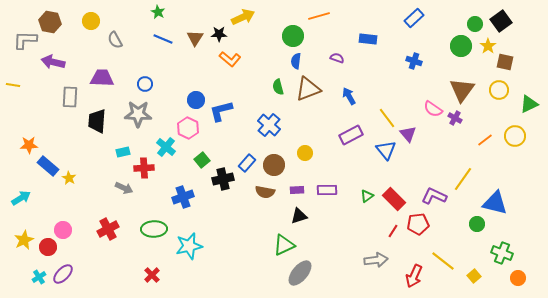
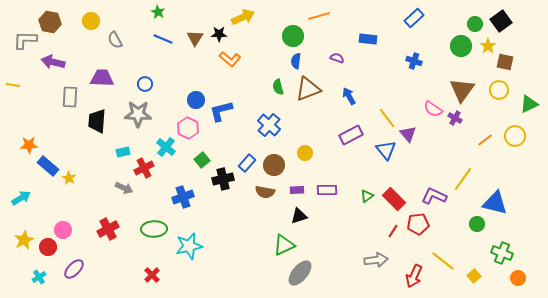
red cross at (144, 168): rotated 24 degrees counterclockwise
purple ellipse at (63, 274): moved 11 px right, 5 px up
